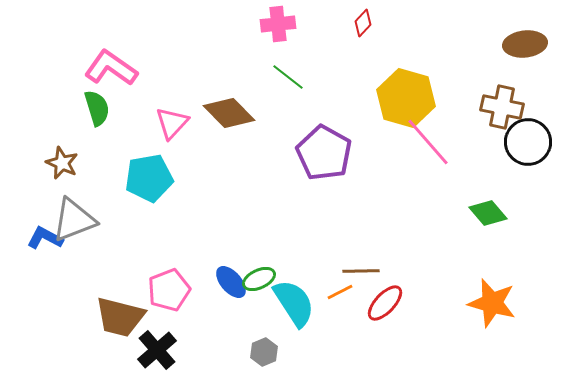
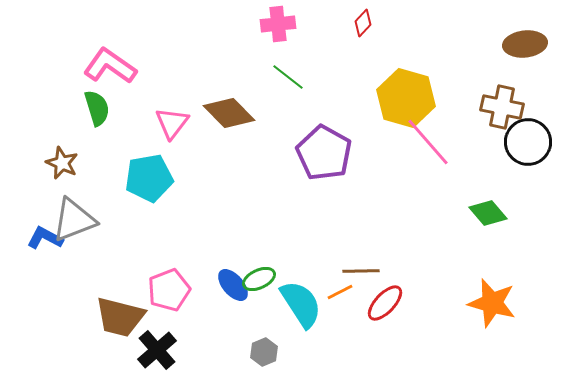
pink L-shape: moved 1 px left, 2 px up
pink triangle: rotated 6 degrees counterclockwise
blue ellipse: moved 2 px right, 3 px down
cyan semicircle: moved 7 px right, 1 px down
